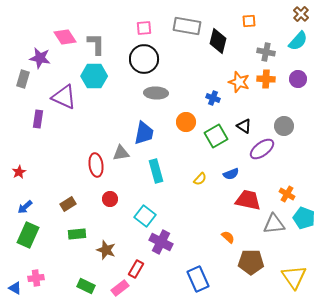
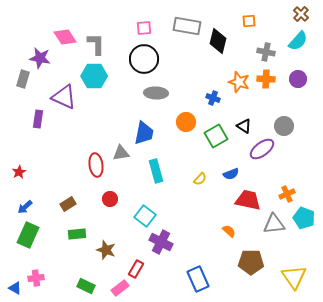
orange cross at (287, 194): rotated 35 degrees clockwise
orange semicircle at (228, 237): moved 1 px right, 6 px up
